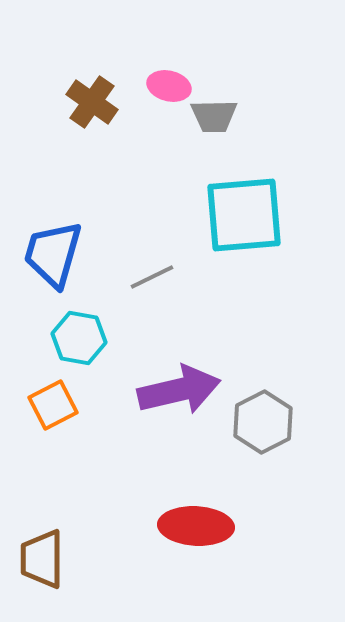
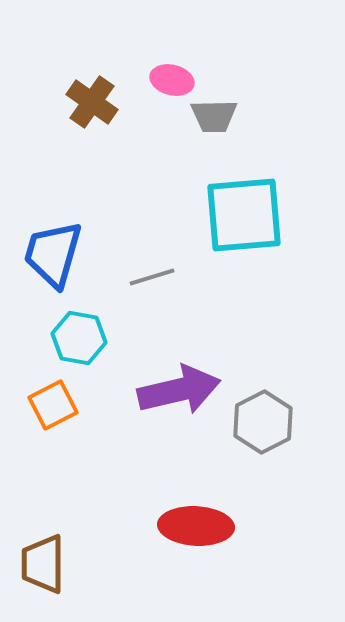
pink ellipse: moved 3 px right, 6 px up
gray line: rotated 9 degrees clockwise
brown trapezoid: moved 1 px right, 5 px down
